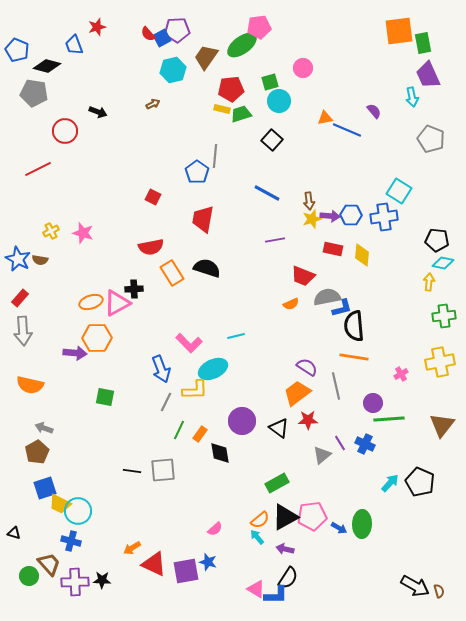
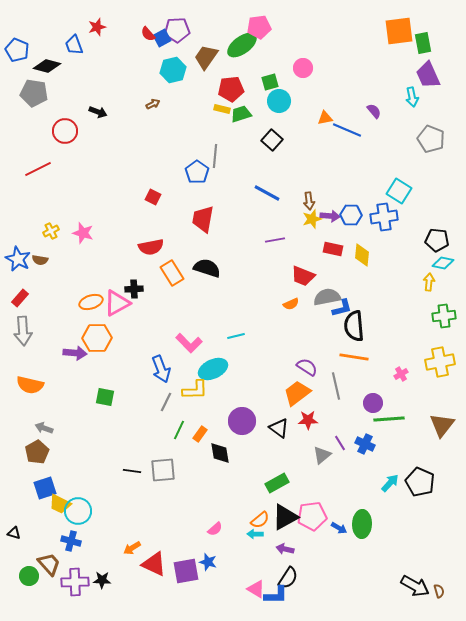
cyan arrow at (257, 537): moved 2 px left, 3 px up; rotated 49 degrees counterclockwise
